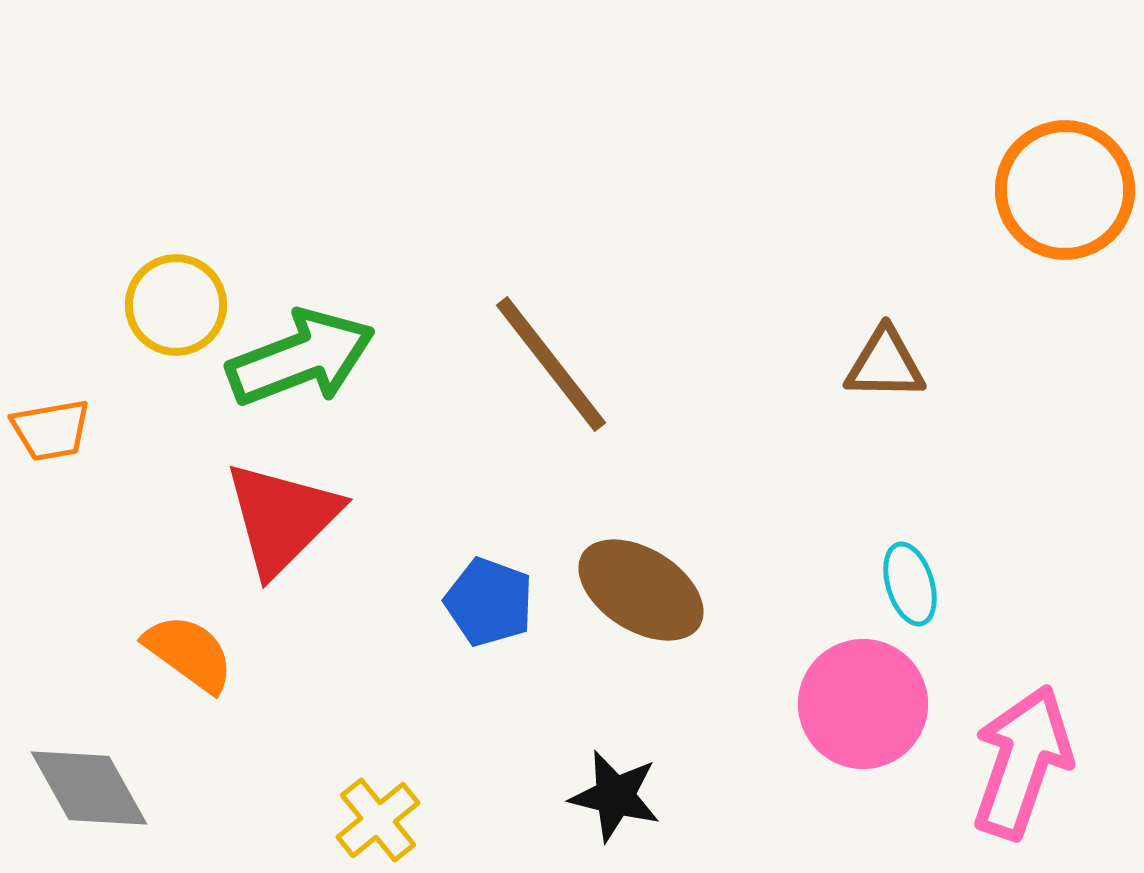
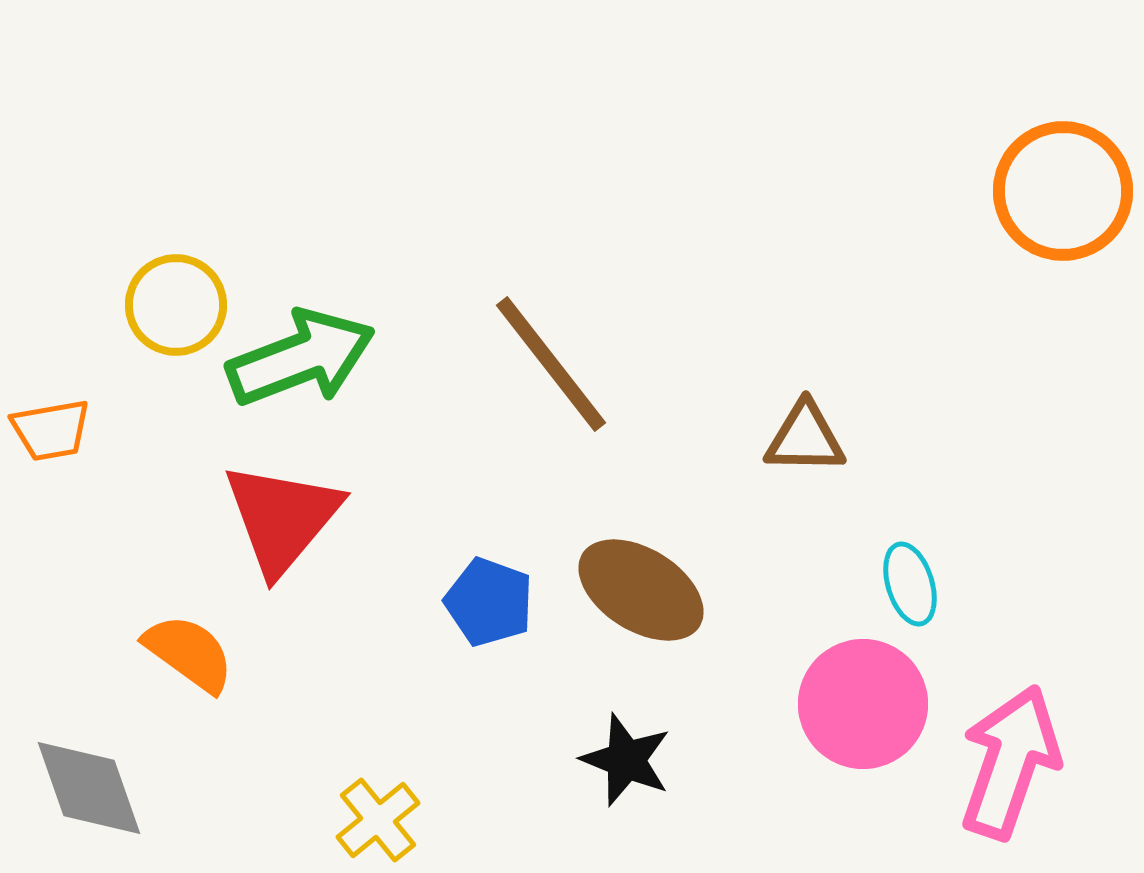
orange circle: moved 2 px left, 1 px down
brown triangle: moved 80 px left, 74 px down
red triangle: rotated 5 degrees counterclockwise
pink arrow: moved 12 px left
gray diamond: rotated 10 degrees clockwise
black star: moved 11 px right, 36 px up; rotated 8 degrees clockwise
